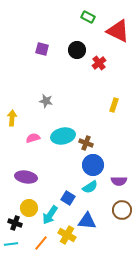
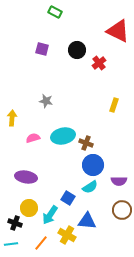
green rectangle: moved 33 px left, 5 px up
